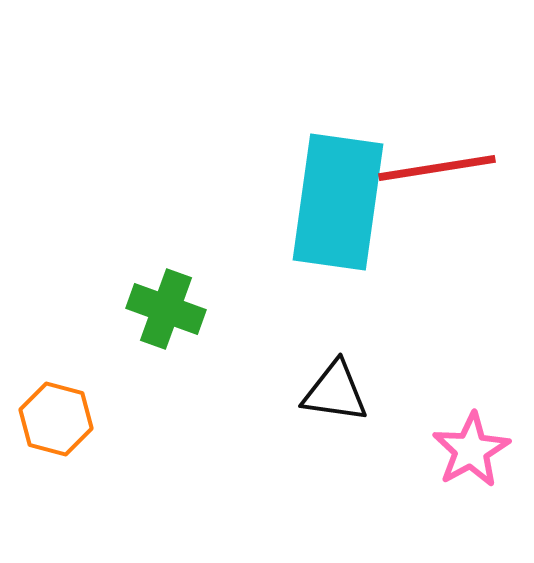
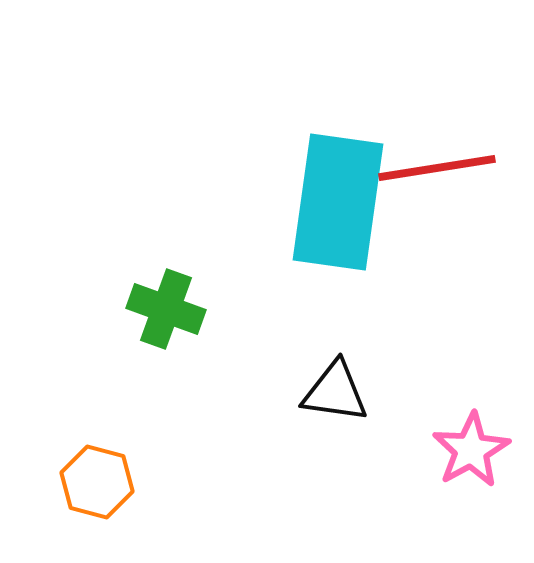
orange hexagon: moved 41 px right, 63 px down
